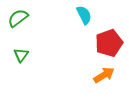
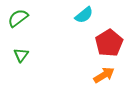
cyan semicircle: rotated 78 degrees clockwise
red pentagon: rotated 12 degrees counterclockwise
